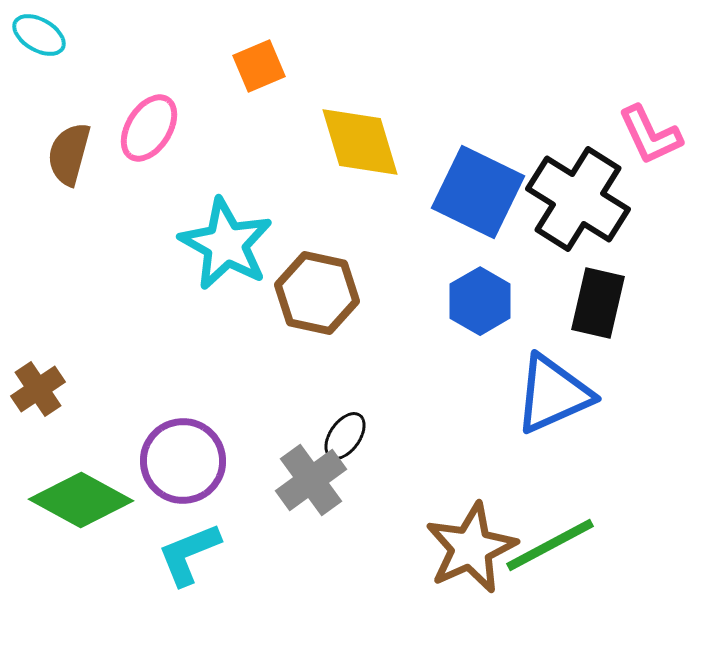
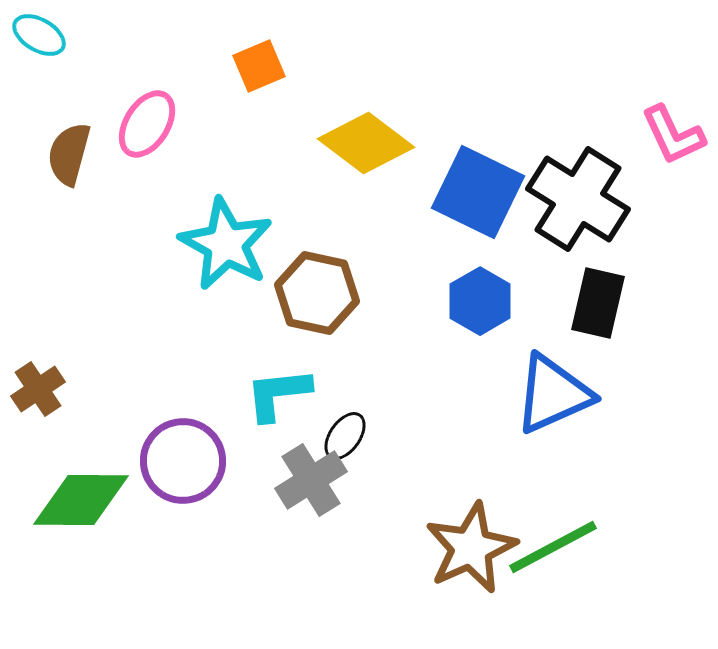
pink ellipse: moved 2 px left, 4 px up
pink L-shape: moved 23 px right
yellow diamond: moved 6 px right, 1 px down; rotated 36 degrees counterclockwise
gray cross: rotated 4 degrees clockwise
green diamond: rotated 28 degrees counterclockwise
green line: moved 3 px right, 2 px down
cyan L-shape: moved 89 px right, 160 px up; rotated 16 degrees clockwise
